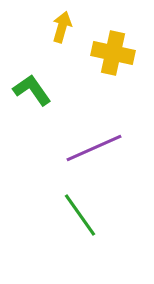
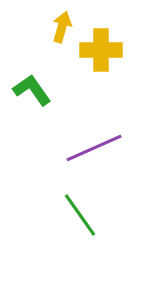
yellow cross: moved 12 px left, 3 px up; rotated 12 degrees counterclockwise
